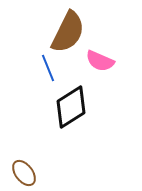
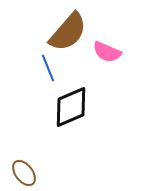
brown semicircle: rotated 15 degrees clockwise
pink semicircle: moved 7 px right, 9 px up
black diamond: rotated 9 degrees clockwise
